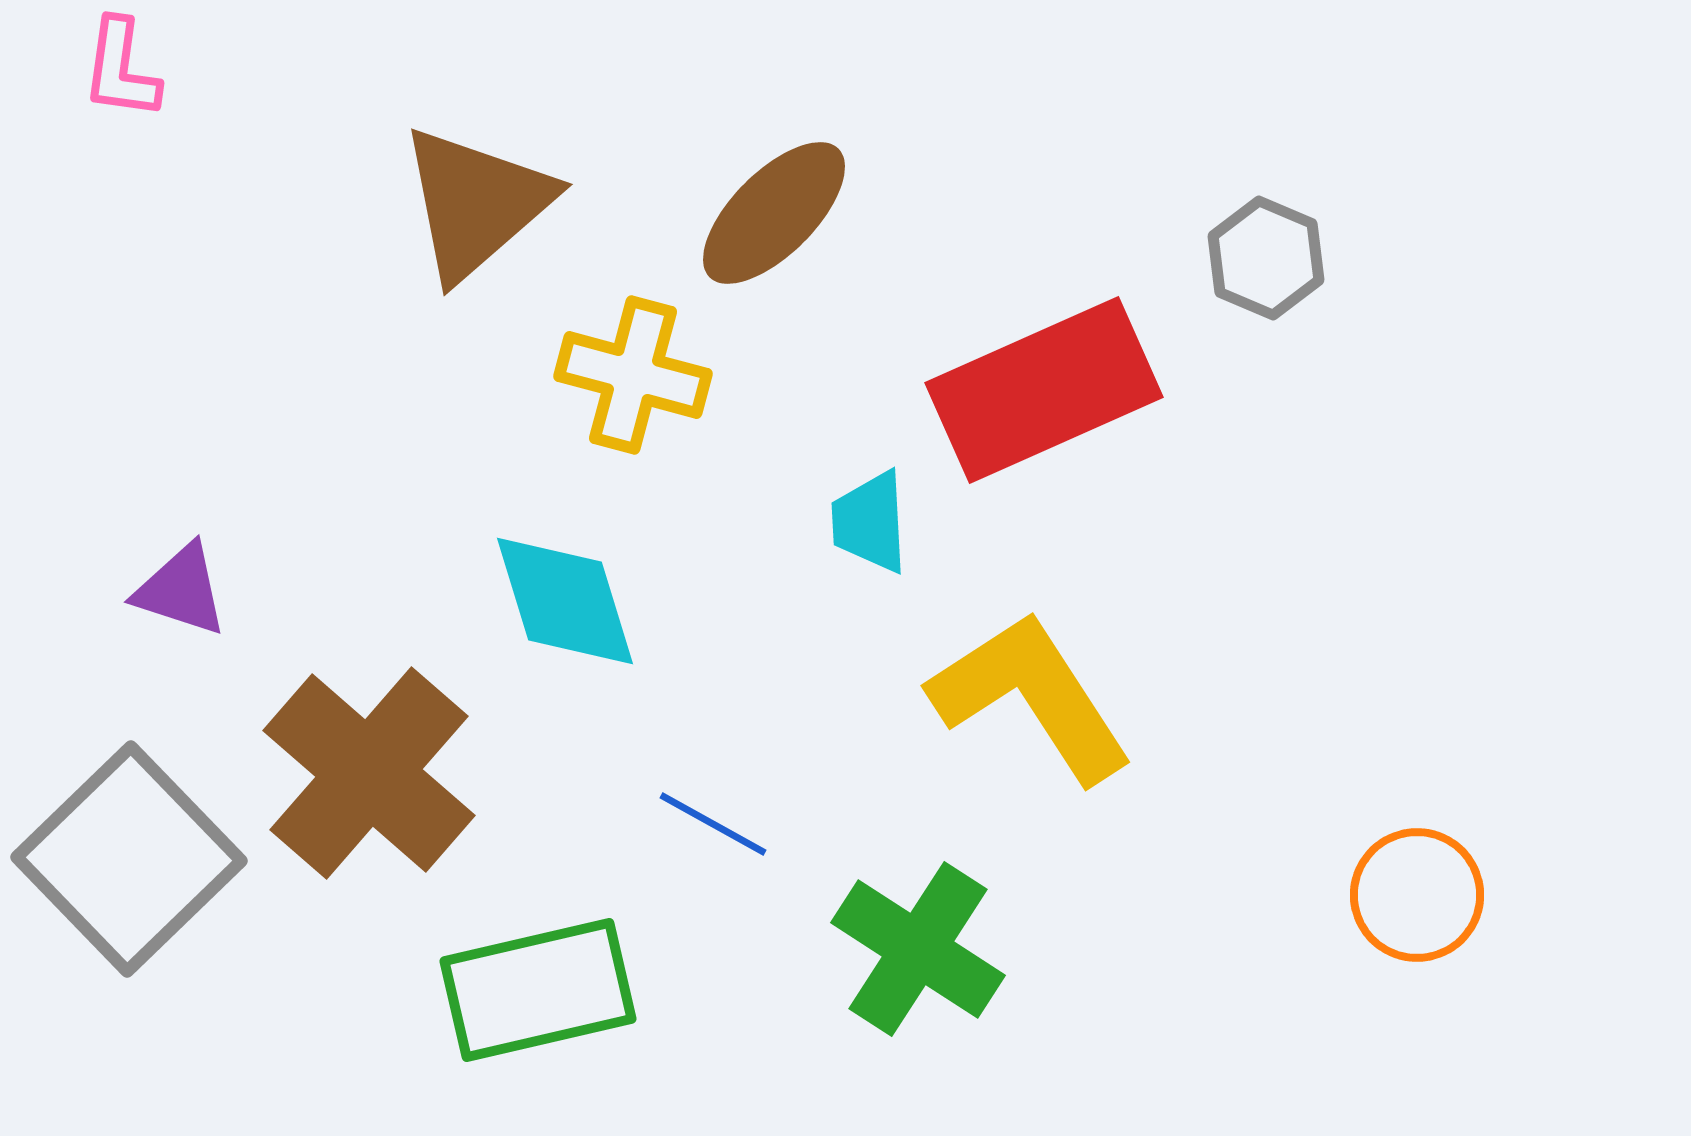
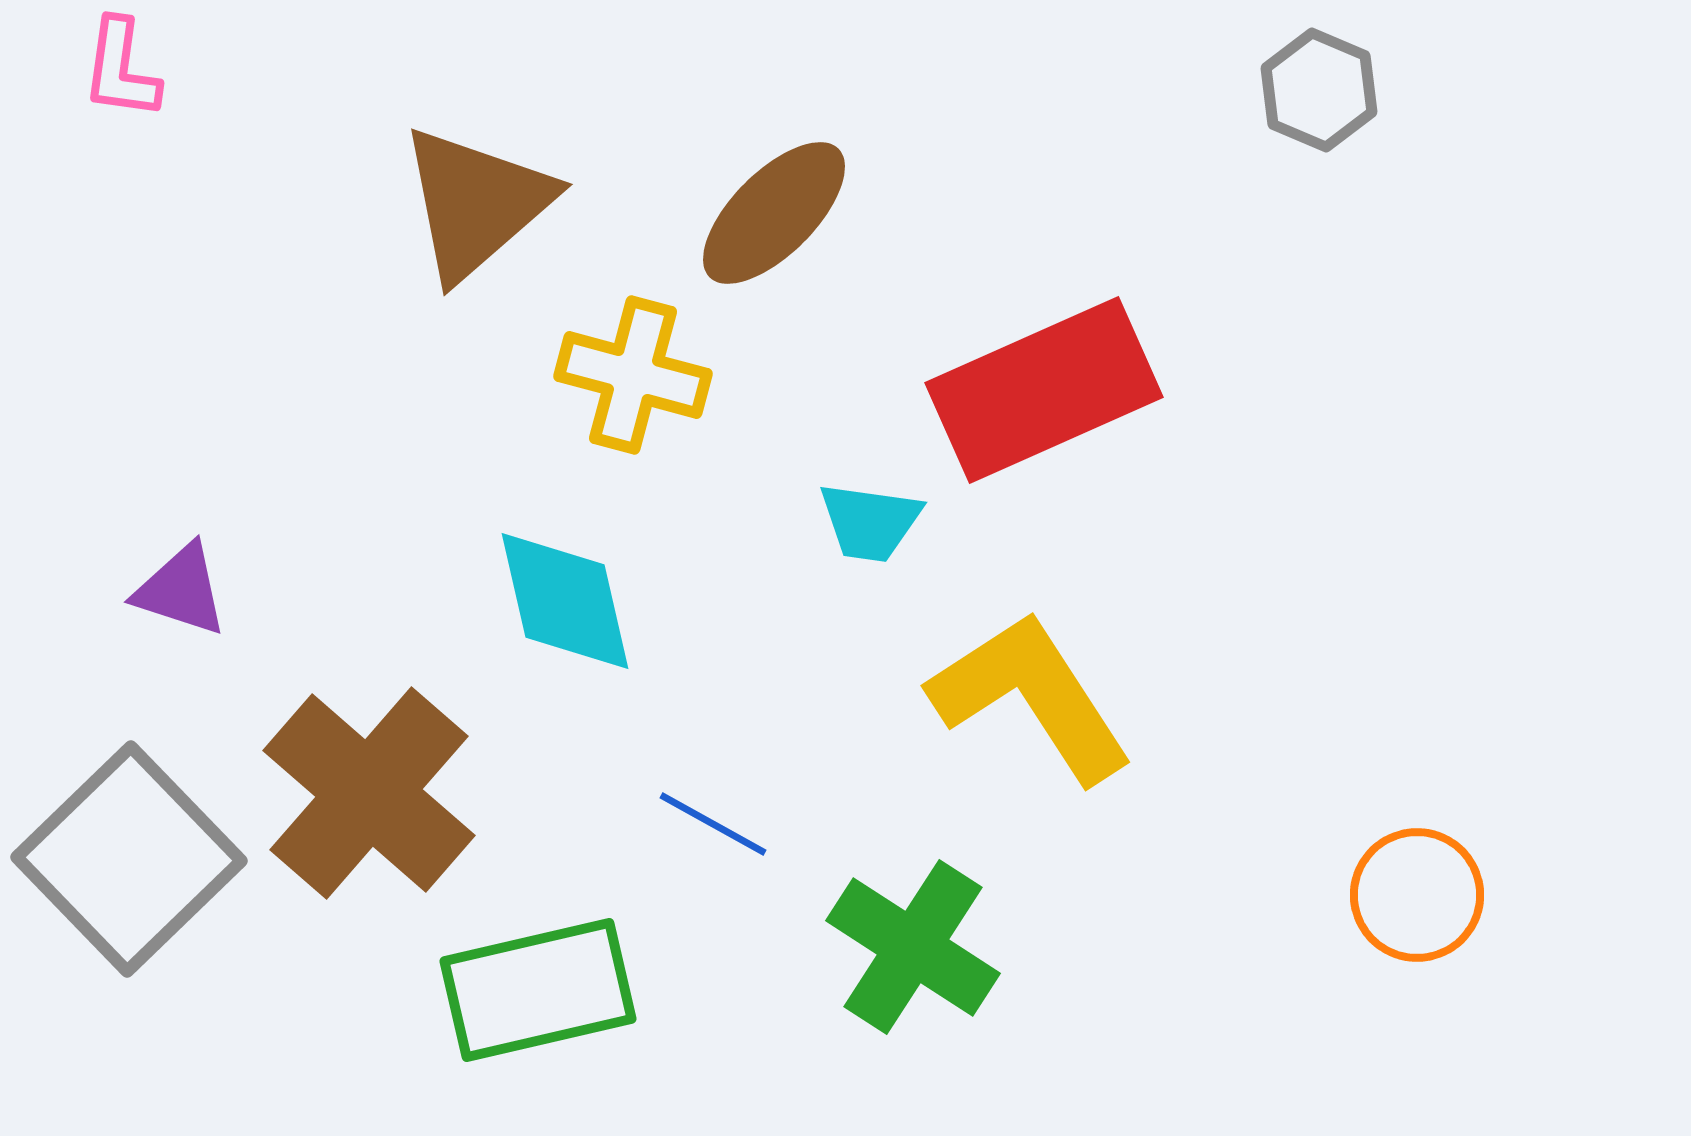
gray hexagon: moved 53 px right, 168 px up
cyan trapezoid: rotated 79 degrees counterclockwise
cyan diamond: rotated 4 degrees clockwise
brown cross: moved 20 px down
green cross: moved 5 px left, 2 px up
